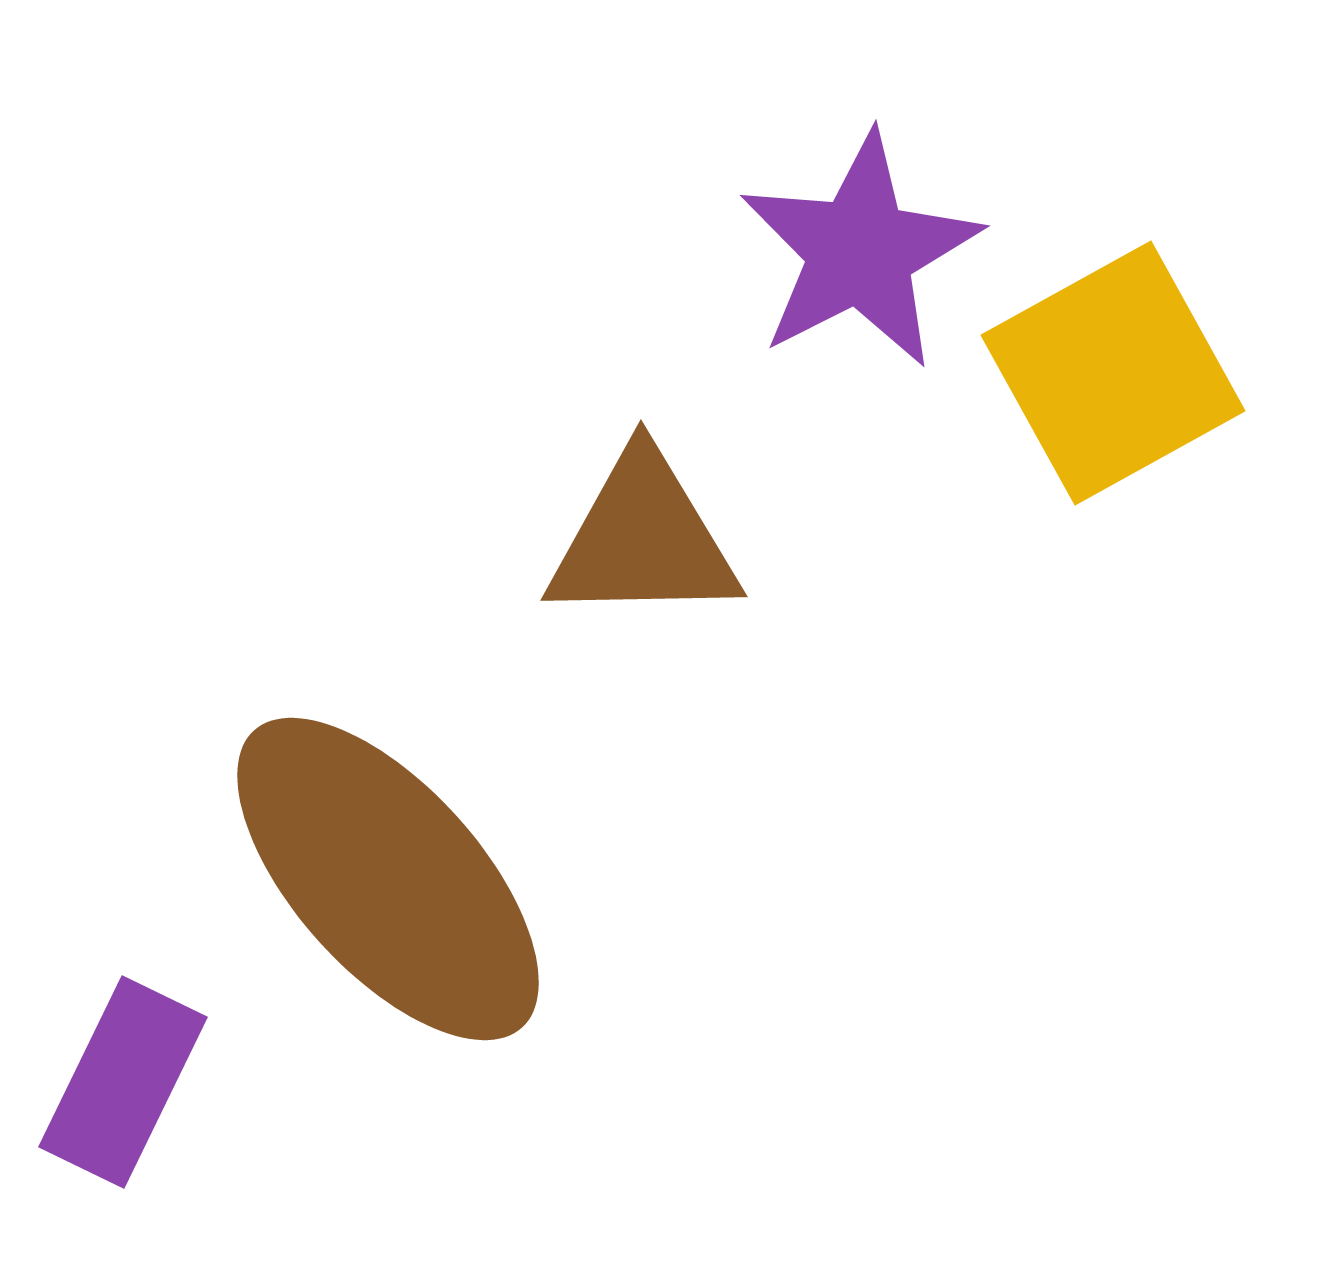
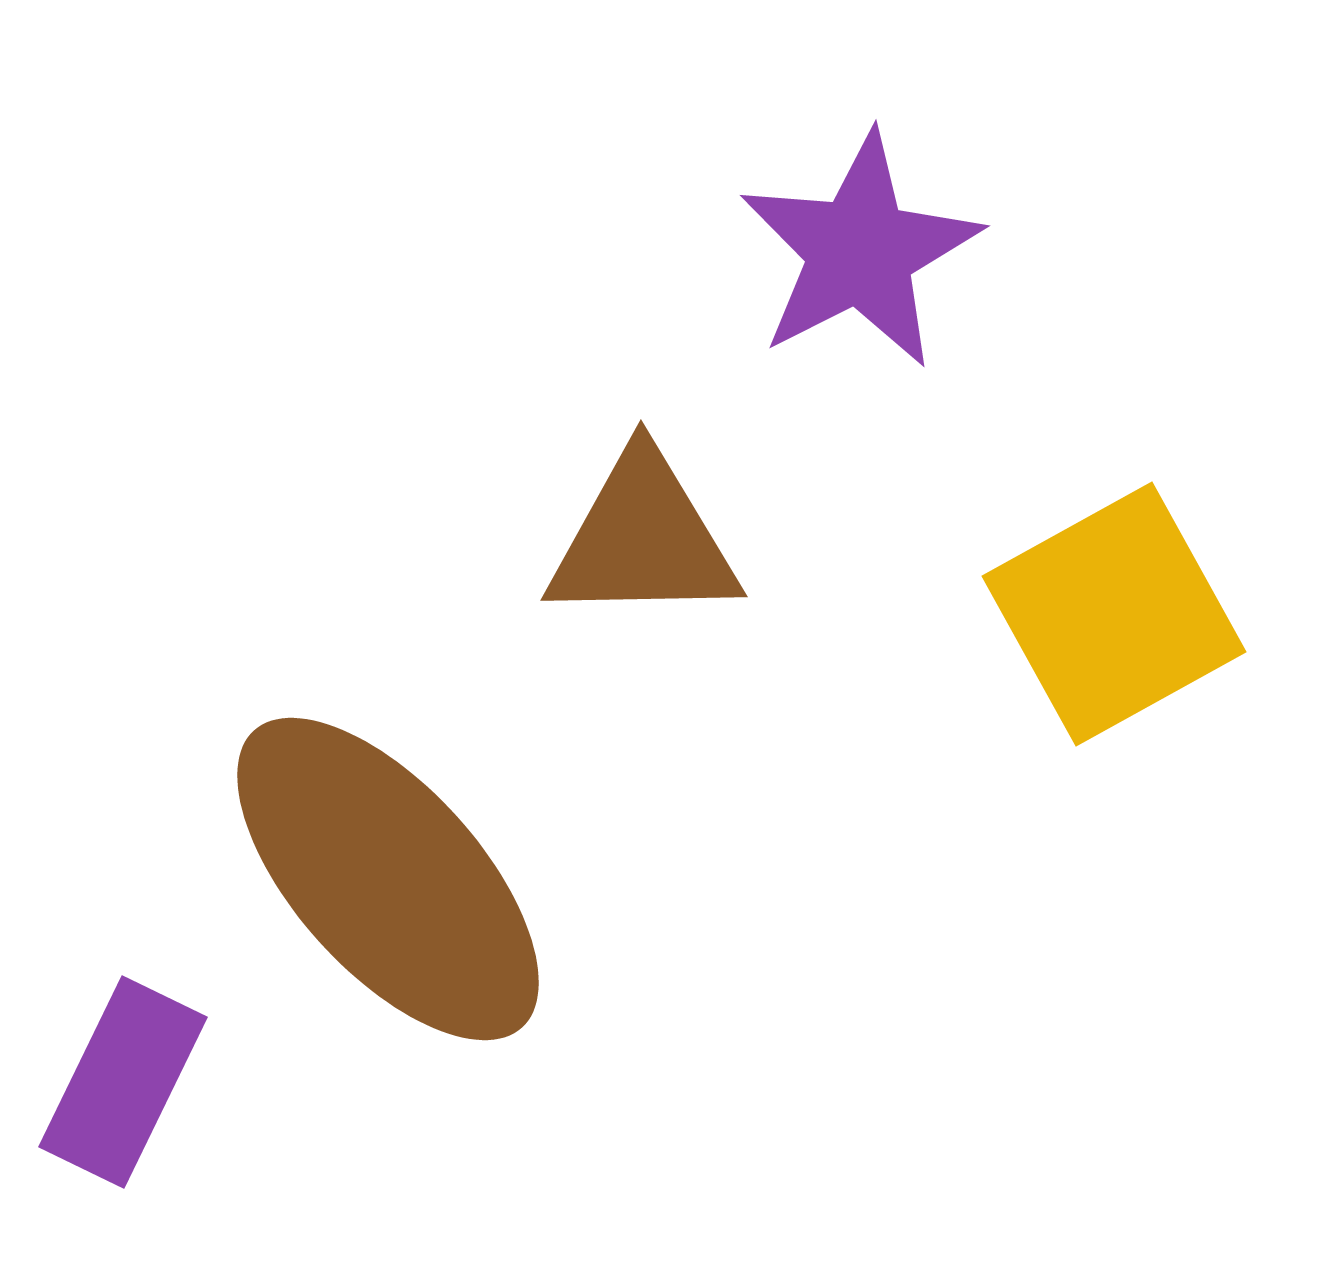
yellow square: moved 1 px right, 241 px down
